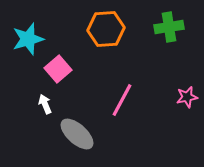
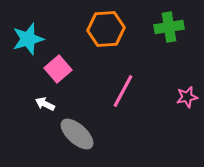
pink line: moved 1 px right, 9 px up
white arrow: rotated 42 degrees counterclockwise
